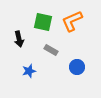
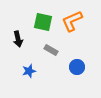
black arrow: moved 1 px left
